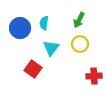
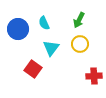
cyan semicircle: rotated 32 degrees counterclockwise
blue circle: moved 2 px left, 1 px down
